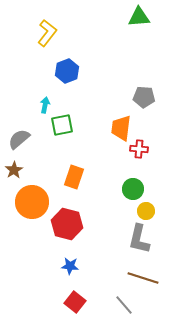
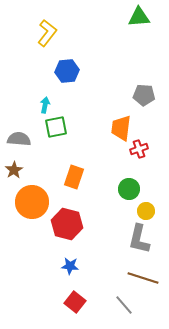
blue hexagon: rotated 15 degrees clockwise
gray pentagon: moved 2 px up
green square: moved 6 px left, 2 px down
gray semicircle: rotated 45 degrees clockwise
red cross: rotated 24 degrees counterclockwise
green circle: moved 4 px left
